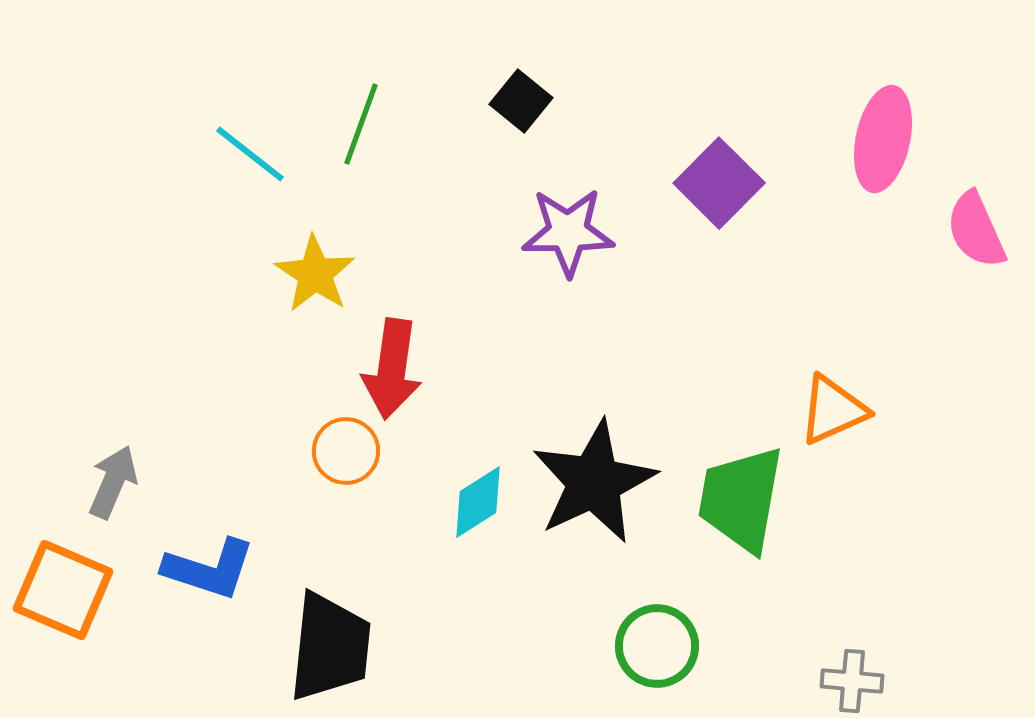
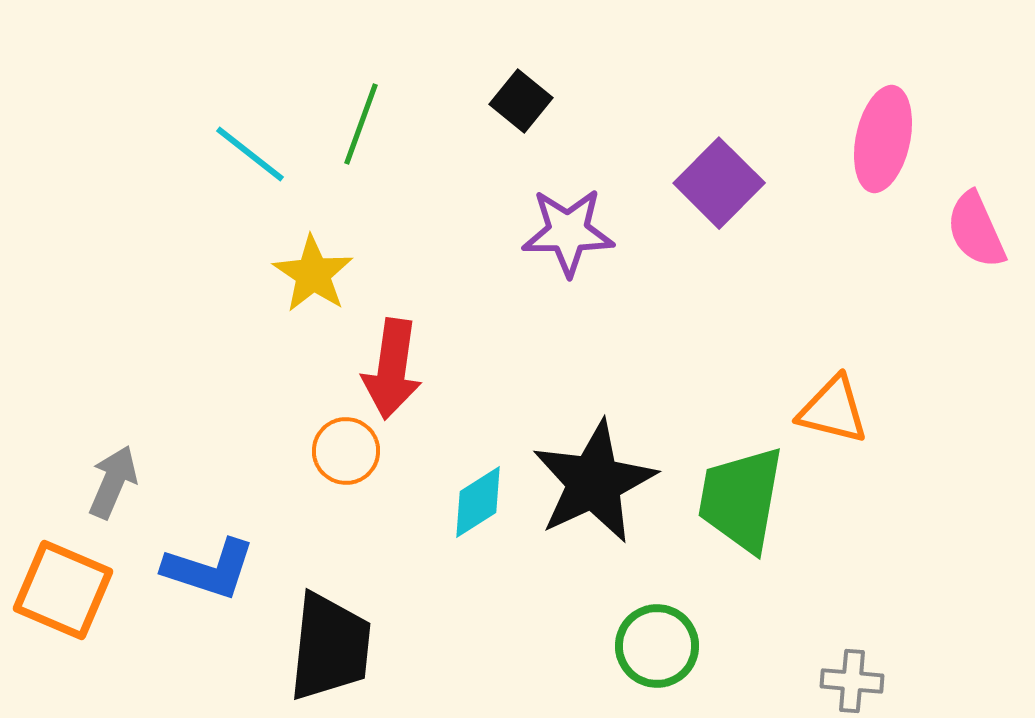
yellow star: moved 2 px left
orange triangle: rotated 38 degrees clockwise
